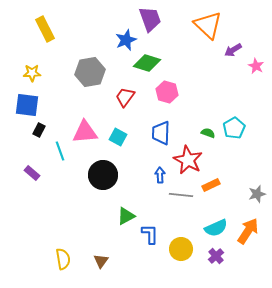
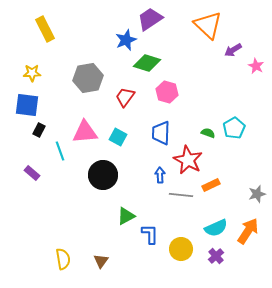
purple trapezoid: rotated 104 degrees counterclockwise
gray hexagon: moved 2 px left, 6 px down
